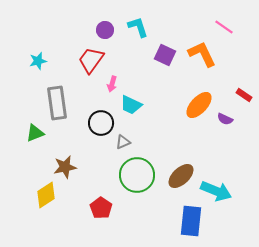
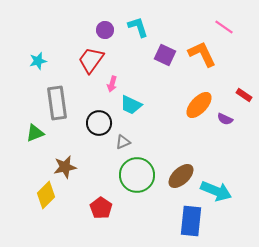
black circle: moved 2 px left
yellow diamond: rotated 12 degrees counterclockwise
